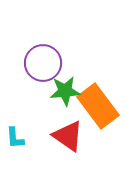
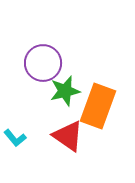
green star: rotated 8 degrees counterclockwise
orange rectangle: rotated 57 degrees clockwise
cyan L-shape: rotated 35 degrees counterclockwise
